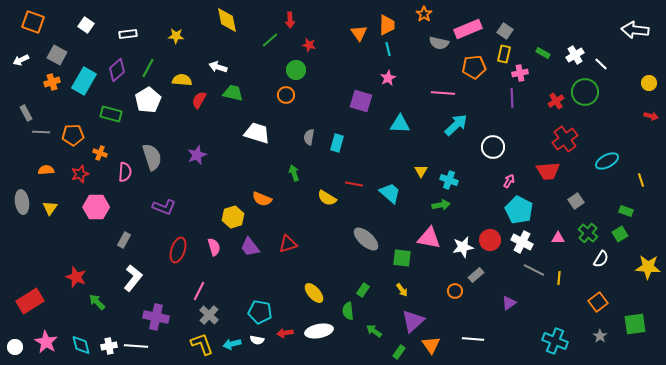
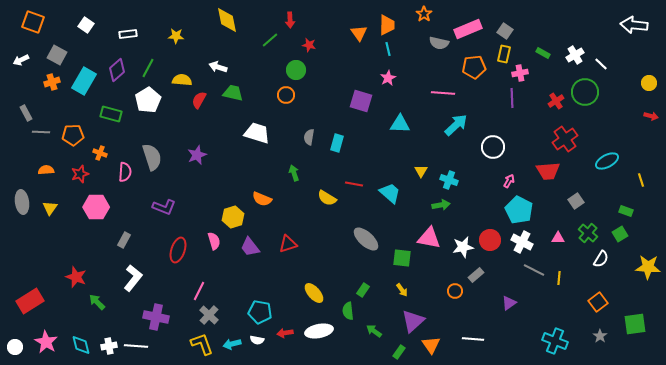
white arrow at (635, 30): moved 1 px left, 5 px up
pink semicircle at (214, 247): moved 6 px up
